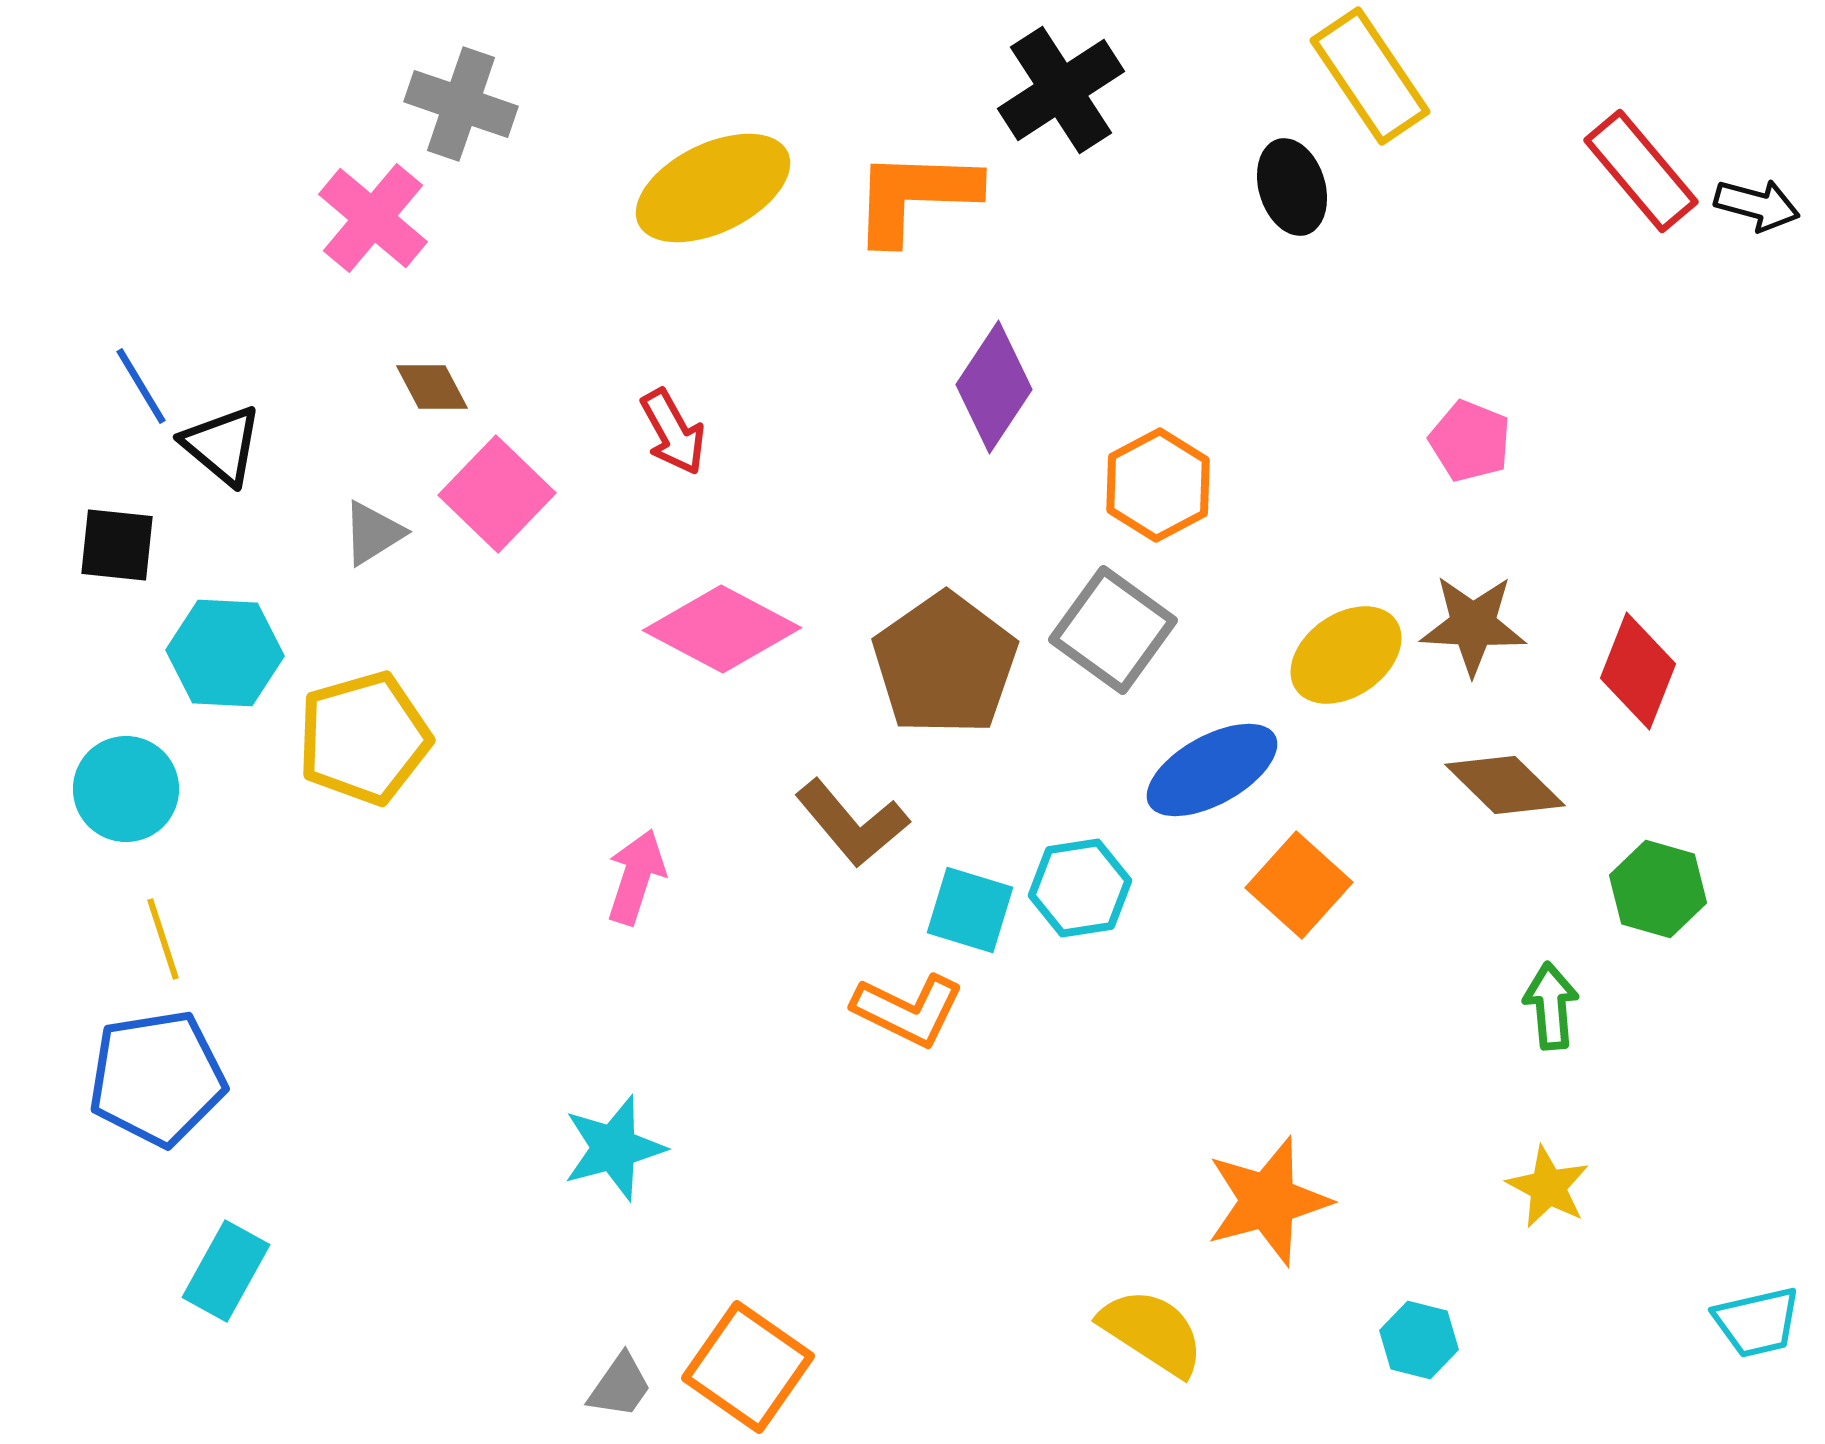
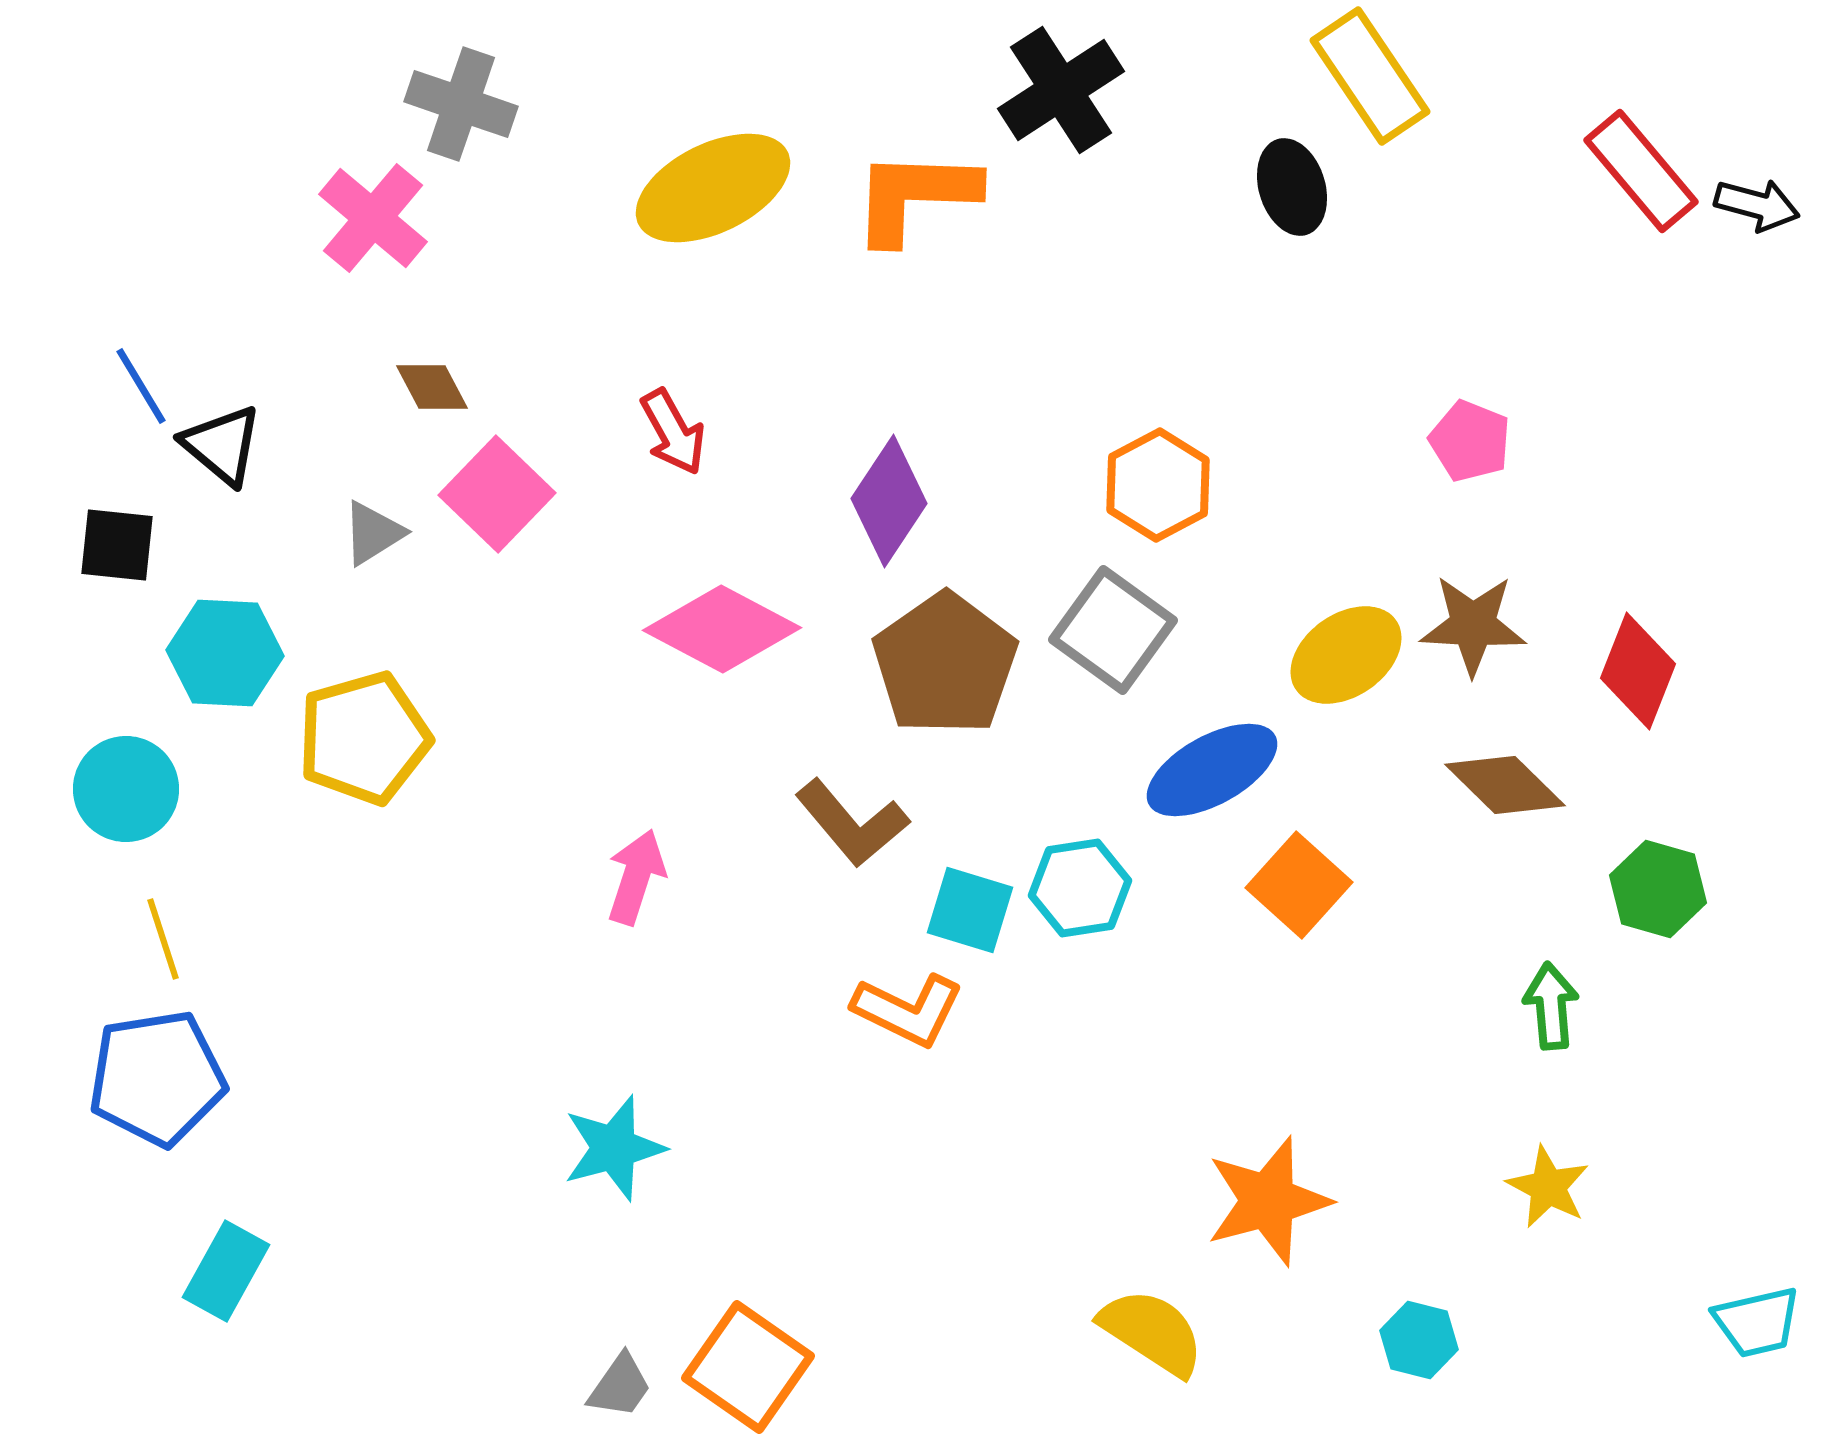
purple diamond at (994, 387): moved 105 px left, 114 px down
